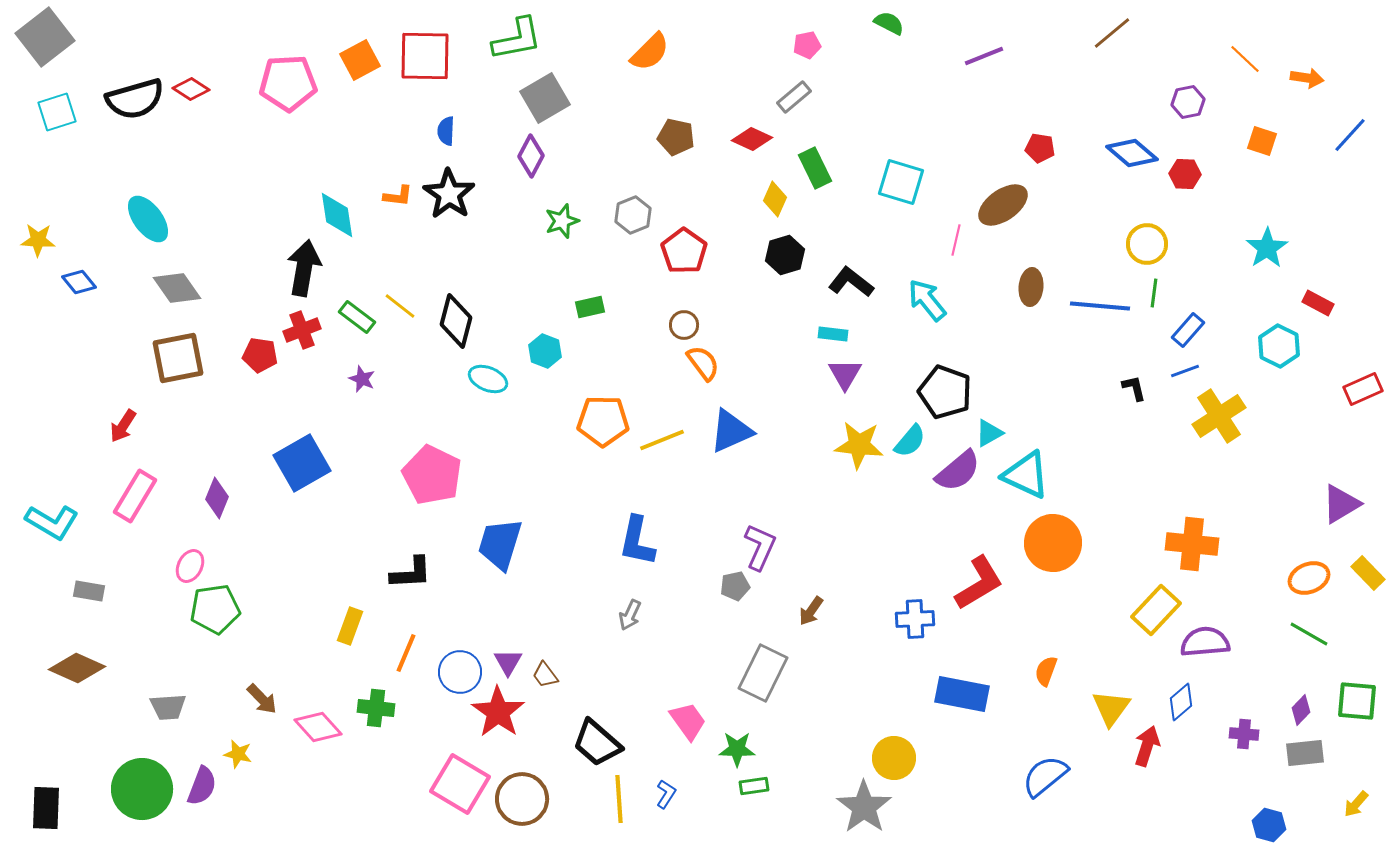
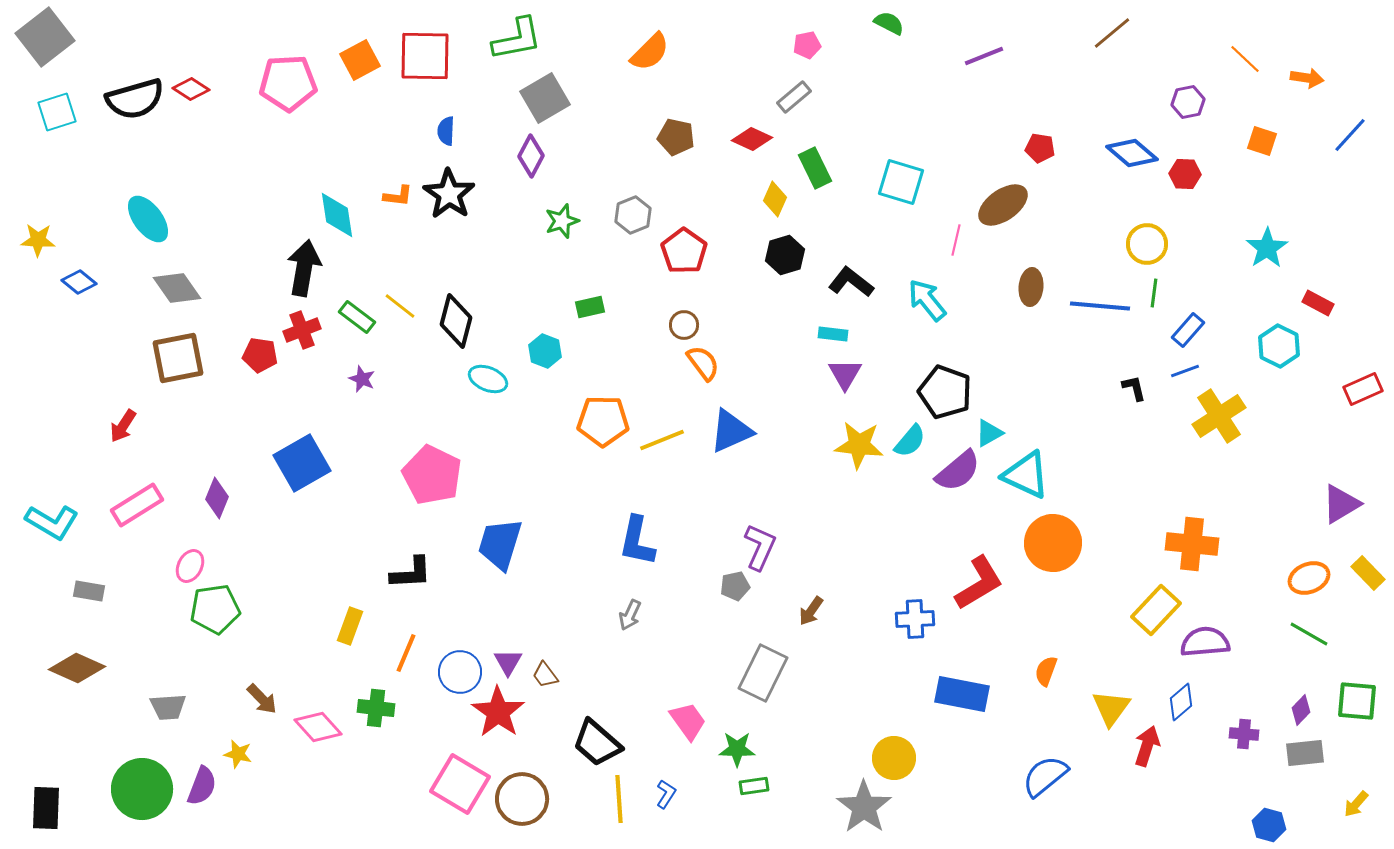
blue diamond at (79, 282): rotated 12 degrees counterclockwise
pink rectangle at (135, 496): moved 2 px right, 9 px down; rotated 27 degrees clockwise
